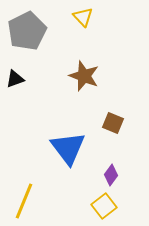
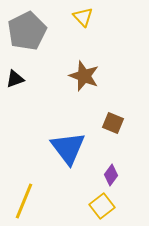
yellow square: moved 2 px left
